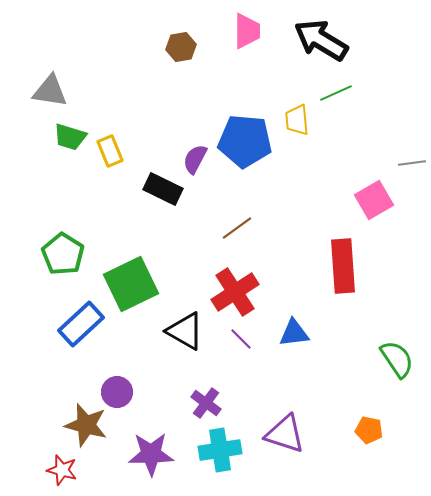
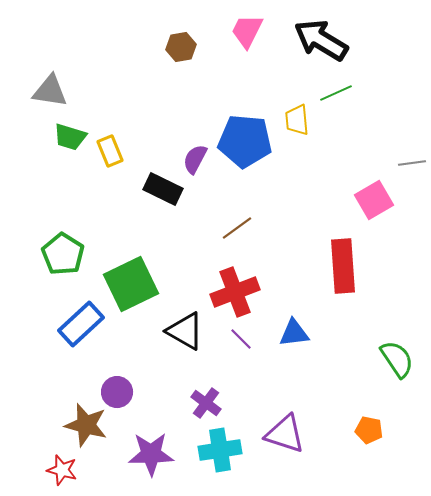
pink trapezoid: rotated 153 degrees counterclockwise
red cross: rotated 12 degrees clockwise
